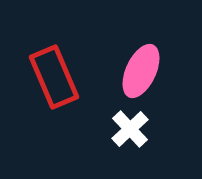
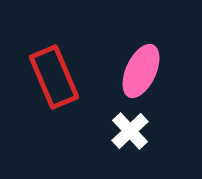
white cross: moved 2 px down
